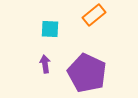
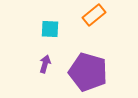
purple arrow: rotated 24 degrees clockwise
purple pentagon: moved 1 px right, 1 px up; rotated 9 degrees counterclockwise
